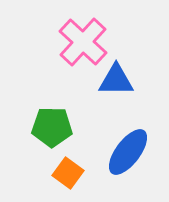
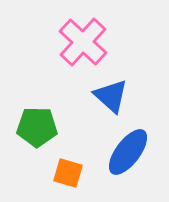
blue triangle: moved 5 px left, 16 px down; rotated 42 degrees clockwise
green pentagon: moved 15 px left
orange square: rotated 20 degrees counterclockwise
